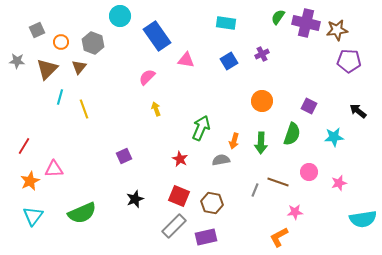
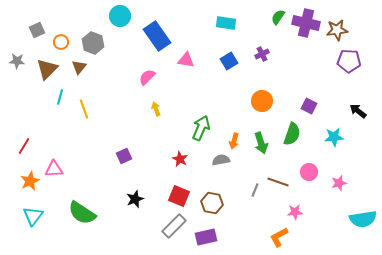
green arrow at (261, 143): rotated 20 degrees counterclockwise
green semicircle at (82, 213): rotated 56 degrees clockwise
